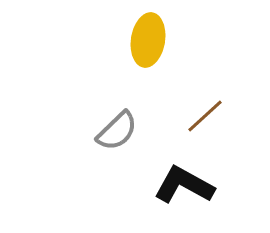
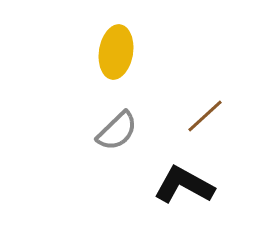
yellow ellipse: moved 32 px left, 12 px down
